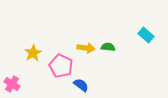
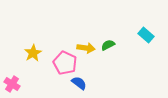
green semicircle: moved 2 px up; rotated 32 degrees counterclockwise
pink pentagon: moved 4 px right, 3 px up
blue semicircle: moved 2 px left, 2 px up
